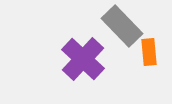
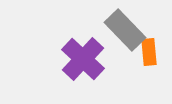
gray rectangle: moved 3 px right, 4 px down
